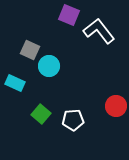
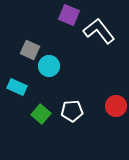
cyan rectangle: moved 2 px right, 4 px down
white pentagon: moved 1 px left, 9 px up
